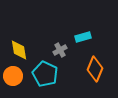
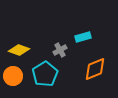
yellow diamond: rotated 60 degrees counterclockwise
orange diamond: rotated 45 degrees clockwise
cyan pentagon: rotated 15 degrees clockwise
